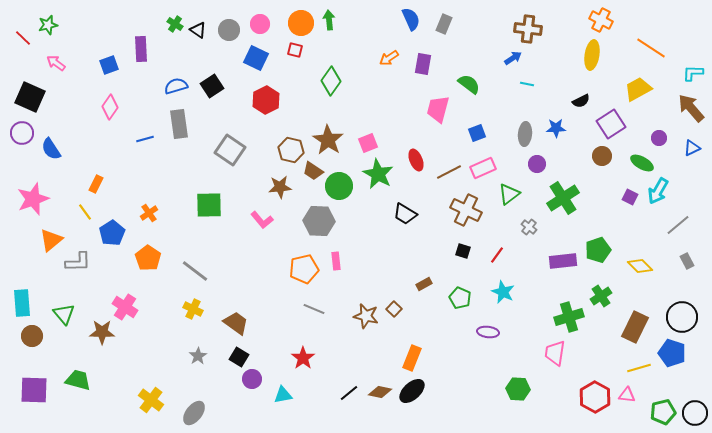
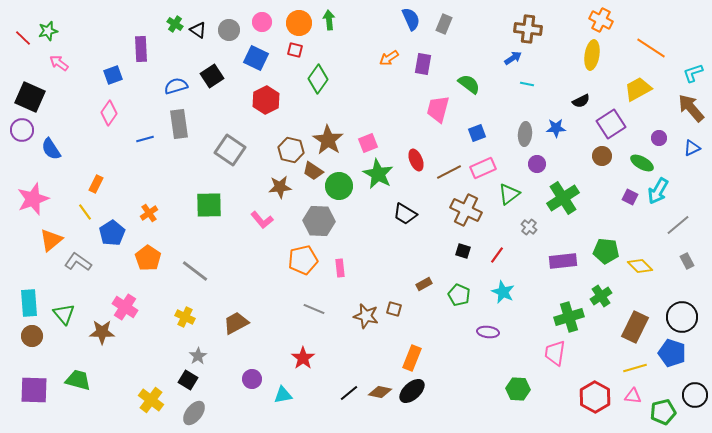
orange circle at (301, 23): moved 2 px left
pink circle at (260, 24): moved 2 px right, 2 px up
green star at (48, 25): moved 6 px down
pink arrow at (56, 63): moved 3 px right
blue square at (109, 65): moved 4 px right, 10 px down
cyan L-shape at (693, 73): rotated 20 degrees counterclockwise
green diamond at (331, 81): moved 13 px left, 2 px up
black square at (212, 86): moved 10 px up
pink diamond at (110, 107): moved 1 px left, 6 px down
purple circle at (22, 133): moved 3 px up
green pentagon at (598, 250): moved 8 px right, 1 px down; rotated 25 degrees clockwise
pink rectangle at (336, 261): moved 4 px right, 7 px down
gray L-shape at (78, 262): rotated 144 degrees counterclockwise
orange pentagon at (304, 269): moved 1 px left, 9 px up
green pentagon at (460, 298): moved 1 px left, 3 px up
cyan rectangle at (22, 303): moved 7 px right
yellow cross at (193, 309): moved 8 px left, 8 px down
brown square at (394, 309): rotated 28 degrees counterclockwise
brown trapezoid at (236, 323): rotated 64 degrees counterclockwise
black square at (239, 357): moved 51 px left, 23 px down
yellow line at (639, 368): moved 4 px left
pink triangle at (627, 395): moved 6 px right, 1 px down
black circle at (695, 413): moved 18 px up
